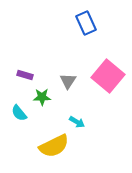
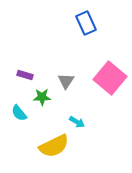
pink square: moved 2 px right, 2 px down
gray triangle: moved 2 px left
